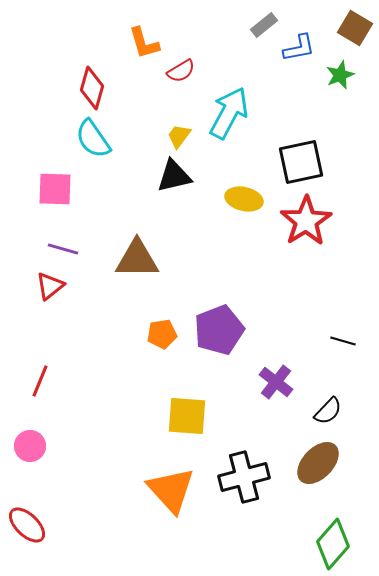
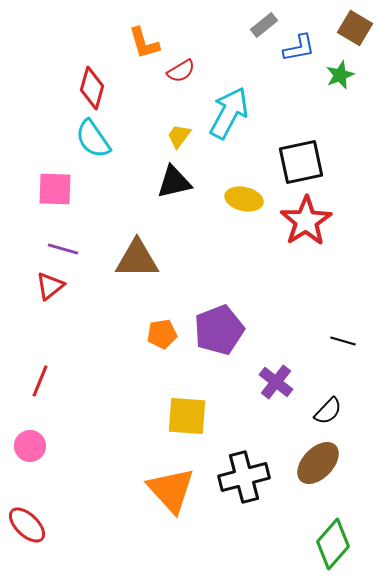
black triangle: moved 6 px down
